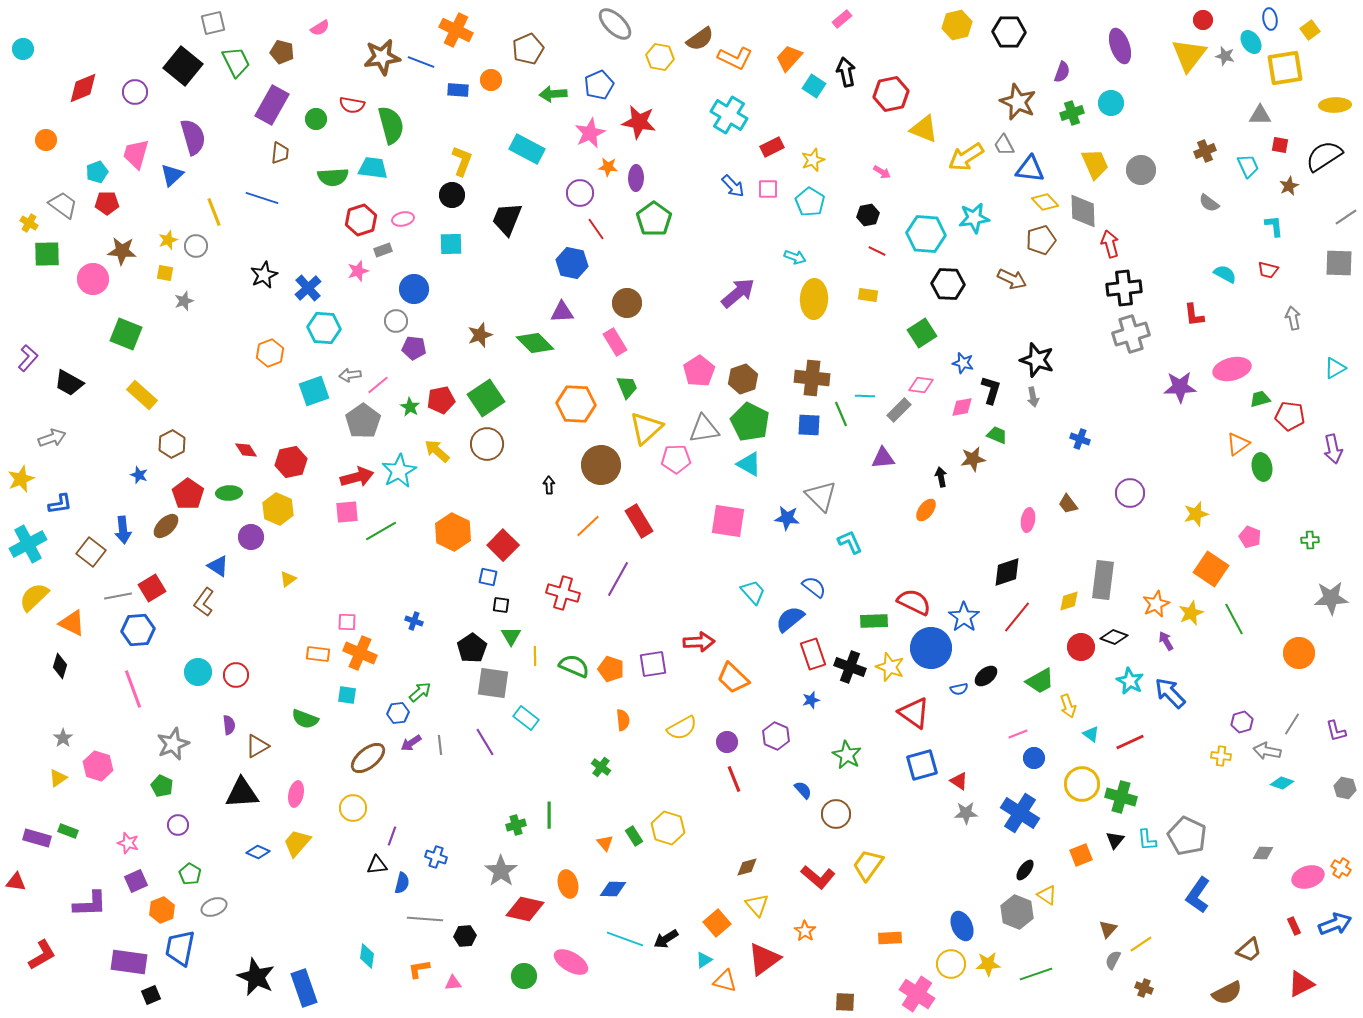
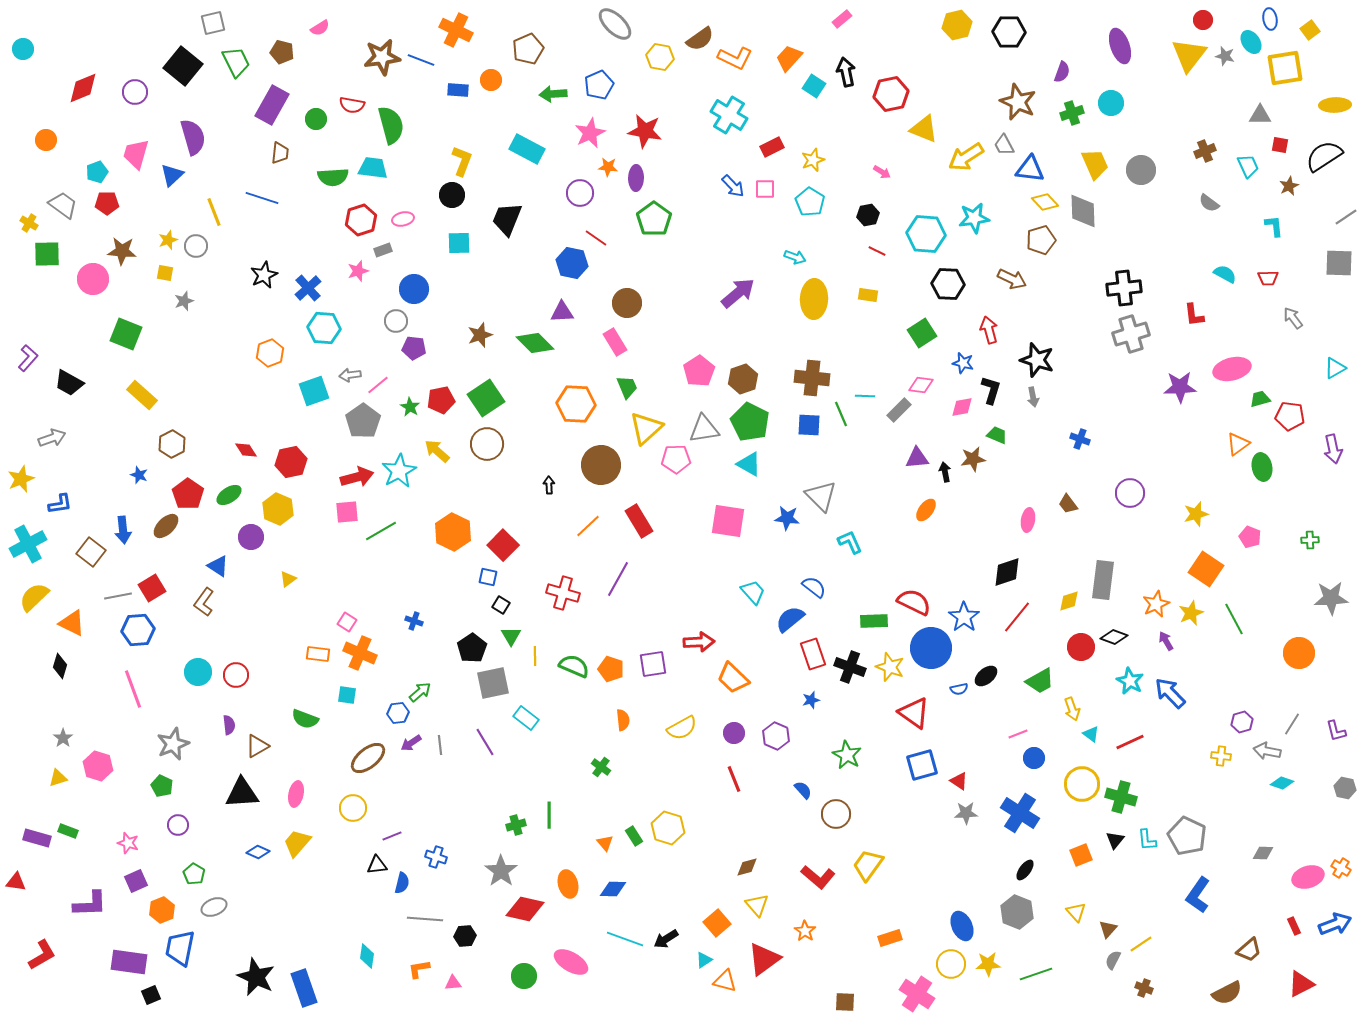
blue line at (421, 62): moved 2 px up
red star at (639, 122): moved 6 px right, 9 px down
pink square at (768, 189): moved 3 px left
red line at (596, 229): moved 9 px down; rotated 20 degrees counterclockwise
cyan square at (451, 244): moved 8 px right, 1 px up
red arrow at (1110, 244): moved 121 px left, 86 px down
red trapezoid at (1268, 270): moved 8 px down; rotated 15 degrees counterclockwise
gray arrow at (1293, 318): rotated 25 degrees counterclockwise
purple triangle at (883, 458): moved 34 px right
black arrow at (941, 477): moved 4 px right, 5 px up
green ellipse at (229, 493): moved 2 px down; rotated 30 degrees counterclockwise
orange square at (1211, 569): moved 5 px left
black square at (501, 605): rotated 24 degrees clockwise
pink square at (347, 622): rotated 30 degrees clockwise
gray square at (493, 683): rotated 20 degrees counterclockwise
yellow arrow at (1068, 706): moved 4 px right, 3 px down
purple circle at (727, 742): moved 7 px right, 9 px up
yellow triangle at (58, 778): rotated 18 degrees clockwise
purple line at (392, 836): rotated 48 degrees clockwise
green pentagon at (190, 874): moved 4 px right
yellow triangle at (1047, 895): moved 29 px right, 17 px down; rotated 15 degrees clockwise
orange rectangle at (890, 938): rotated 15 degrees counterclockwise
